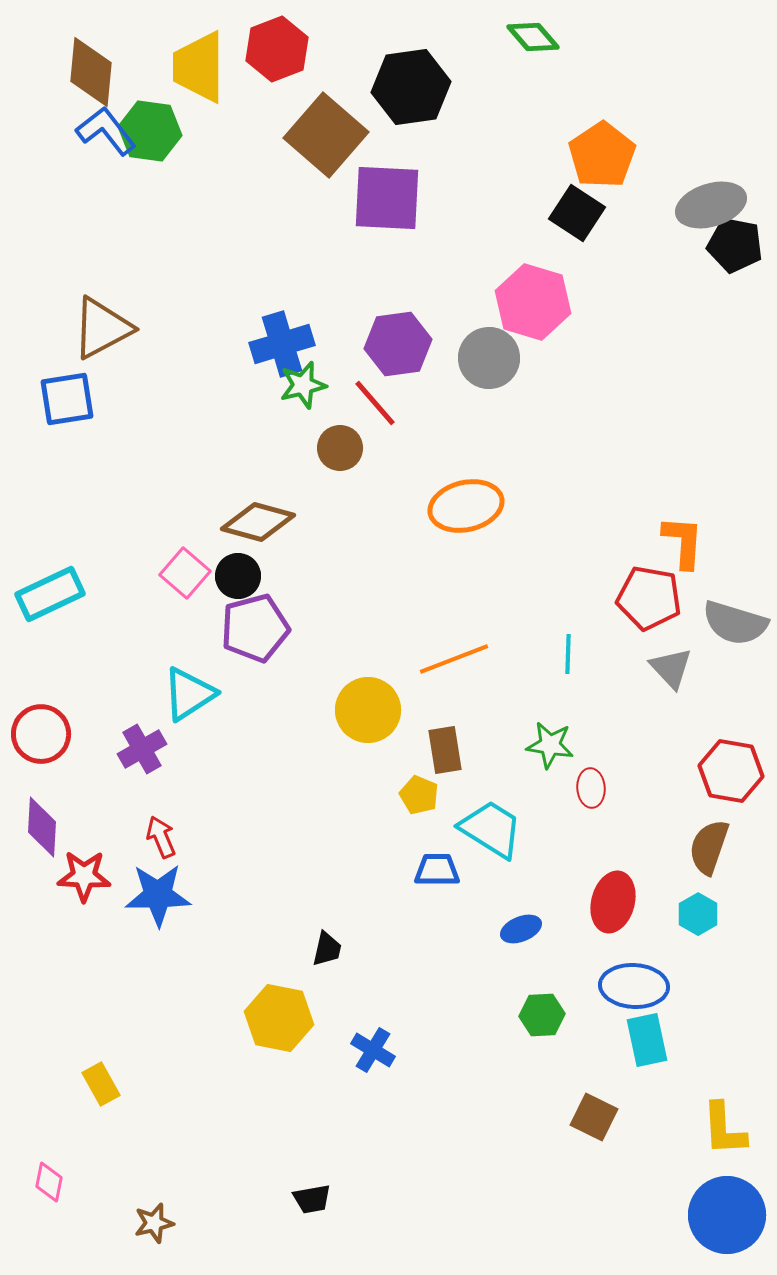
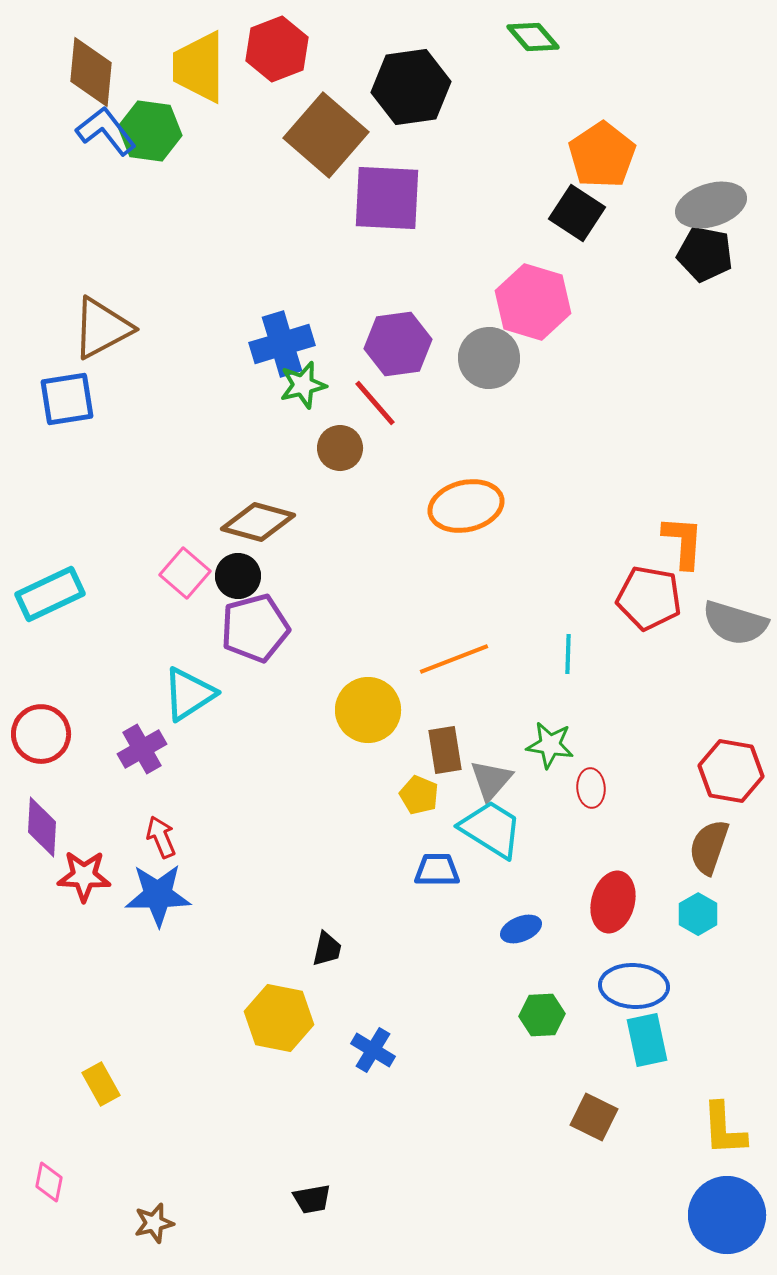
black pentagon at (735, 245): moved 30 px left, 9 px down
gray triangle at (671, 668): moved 180 px left, 112 px down; rotated 24 degrees clockwise
